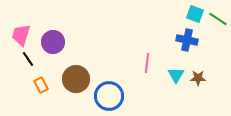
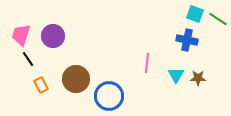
purple circle: moved 6 px up
